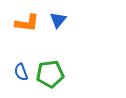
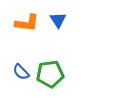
blue triangle: rotated 12 degrees counterclockwise
blue semicircle: rotated 24 degrees counterclockwise
